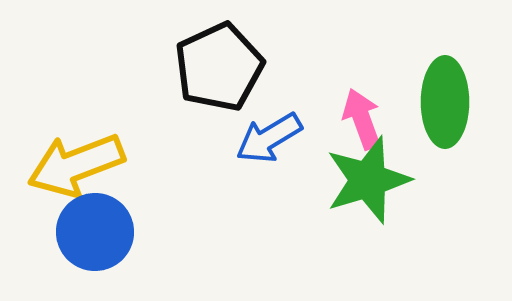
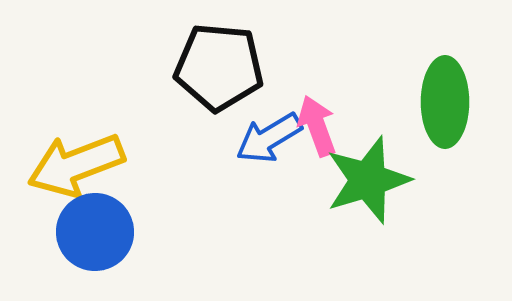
black pentagon: rotated 30 degrees clockwise
pink arrow: moved 45 px left, 7 px down
